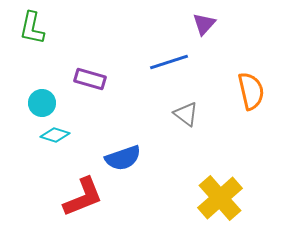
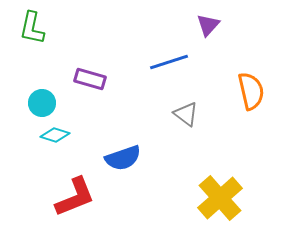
purple triangle: moved 4 px right, 1 px down
red L-shape: moved 8 px left
